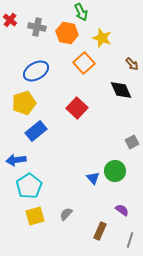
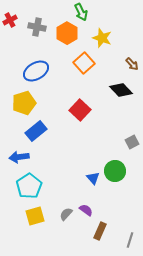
red cross: rotated 24 degrees clockwise
orange hexagon: rotated 20 degrees clockwise
black diamond: rotated 20 degrees counterclockwise
red square: moved 3 px right, 2 px down
blue arrow: moved 3 px right, 3 px up
purple semicircle: moved 36 px left
